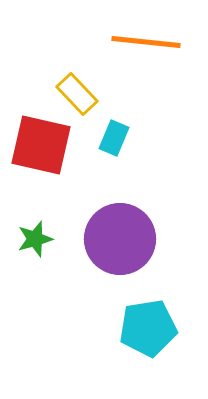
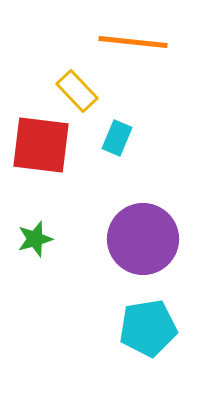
orange line: moved 13 px left
yellow rectangle: moved 3 px up
cyan rectangle: moved 3 px right
red square: rotated 6 degrees counterclockwise
purple circle: moved 23 px right
